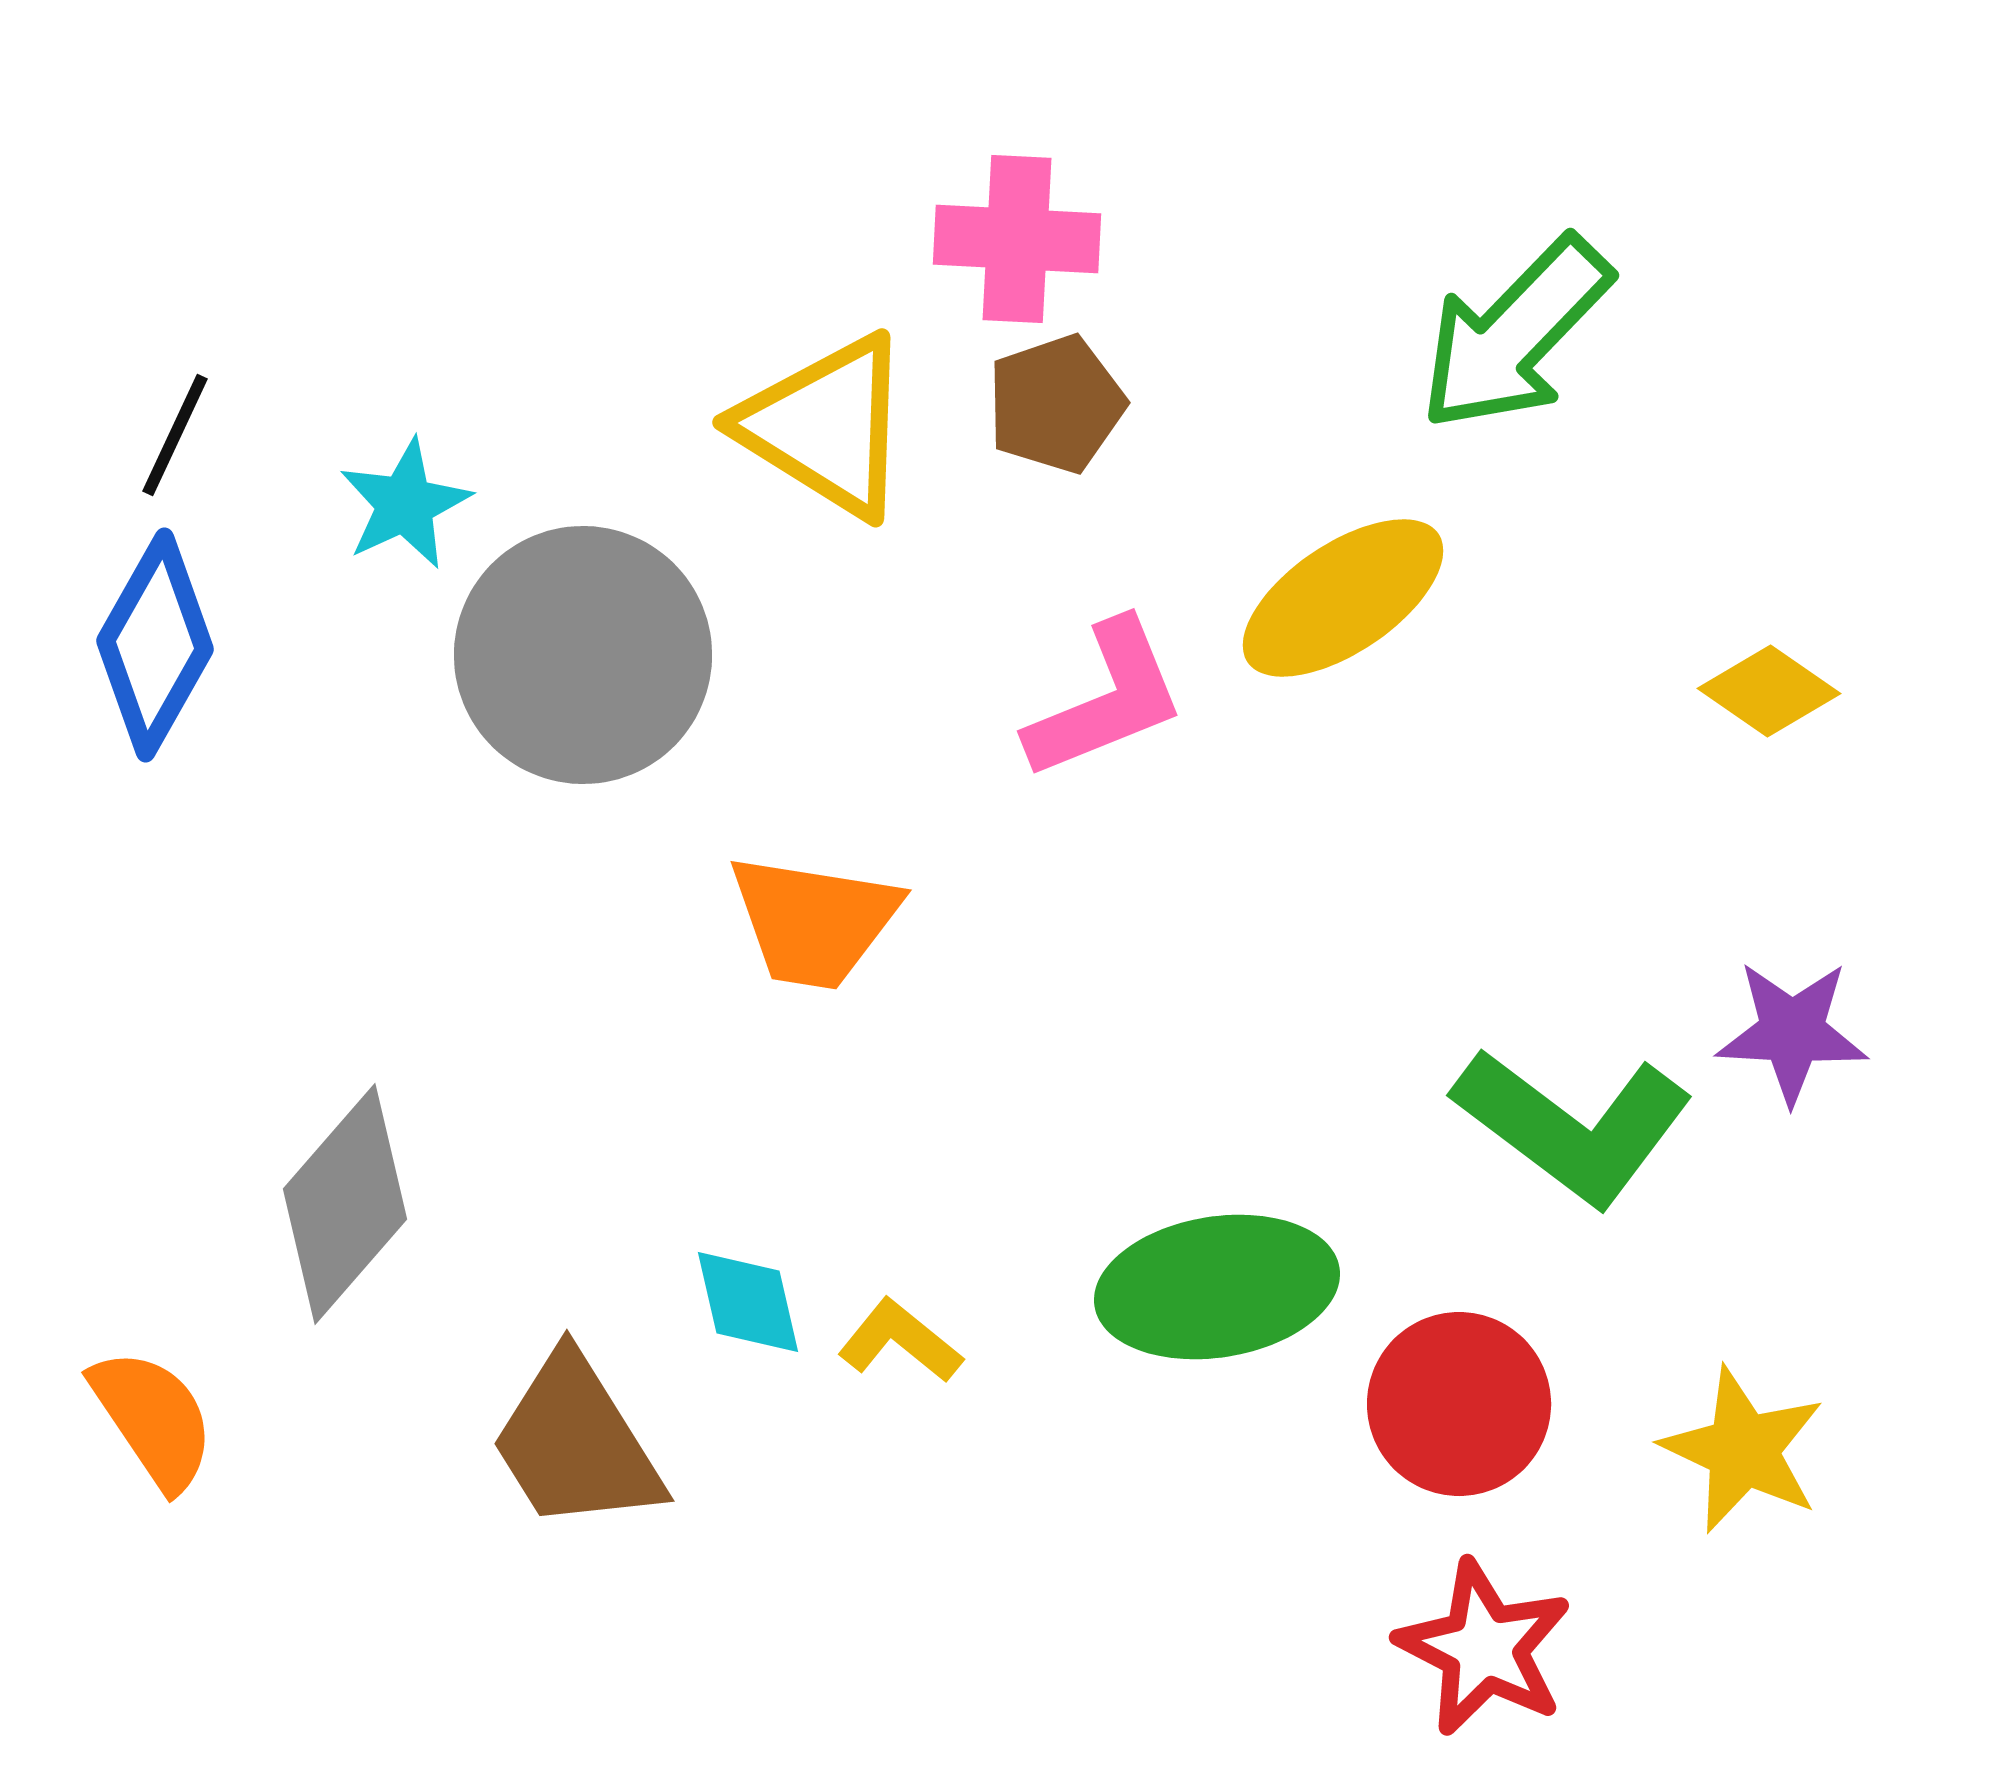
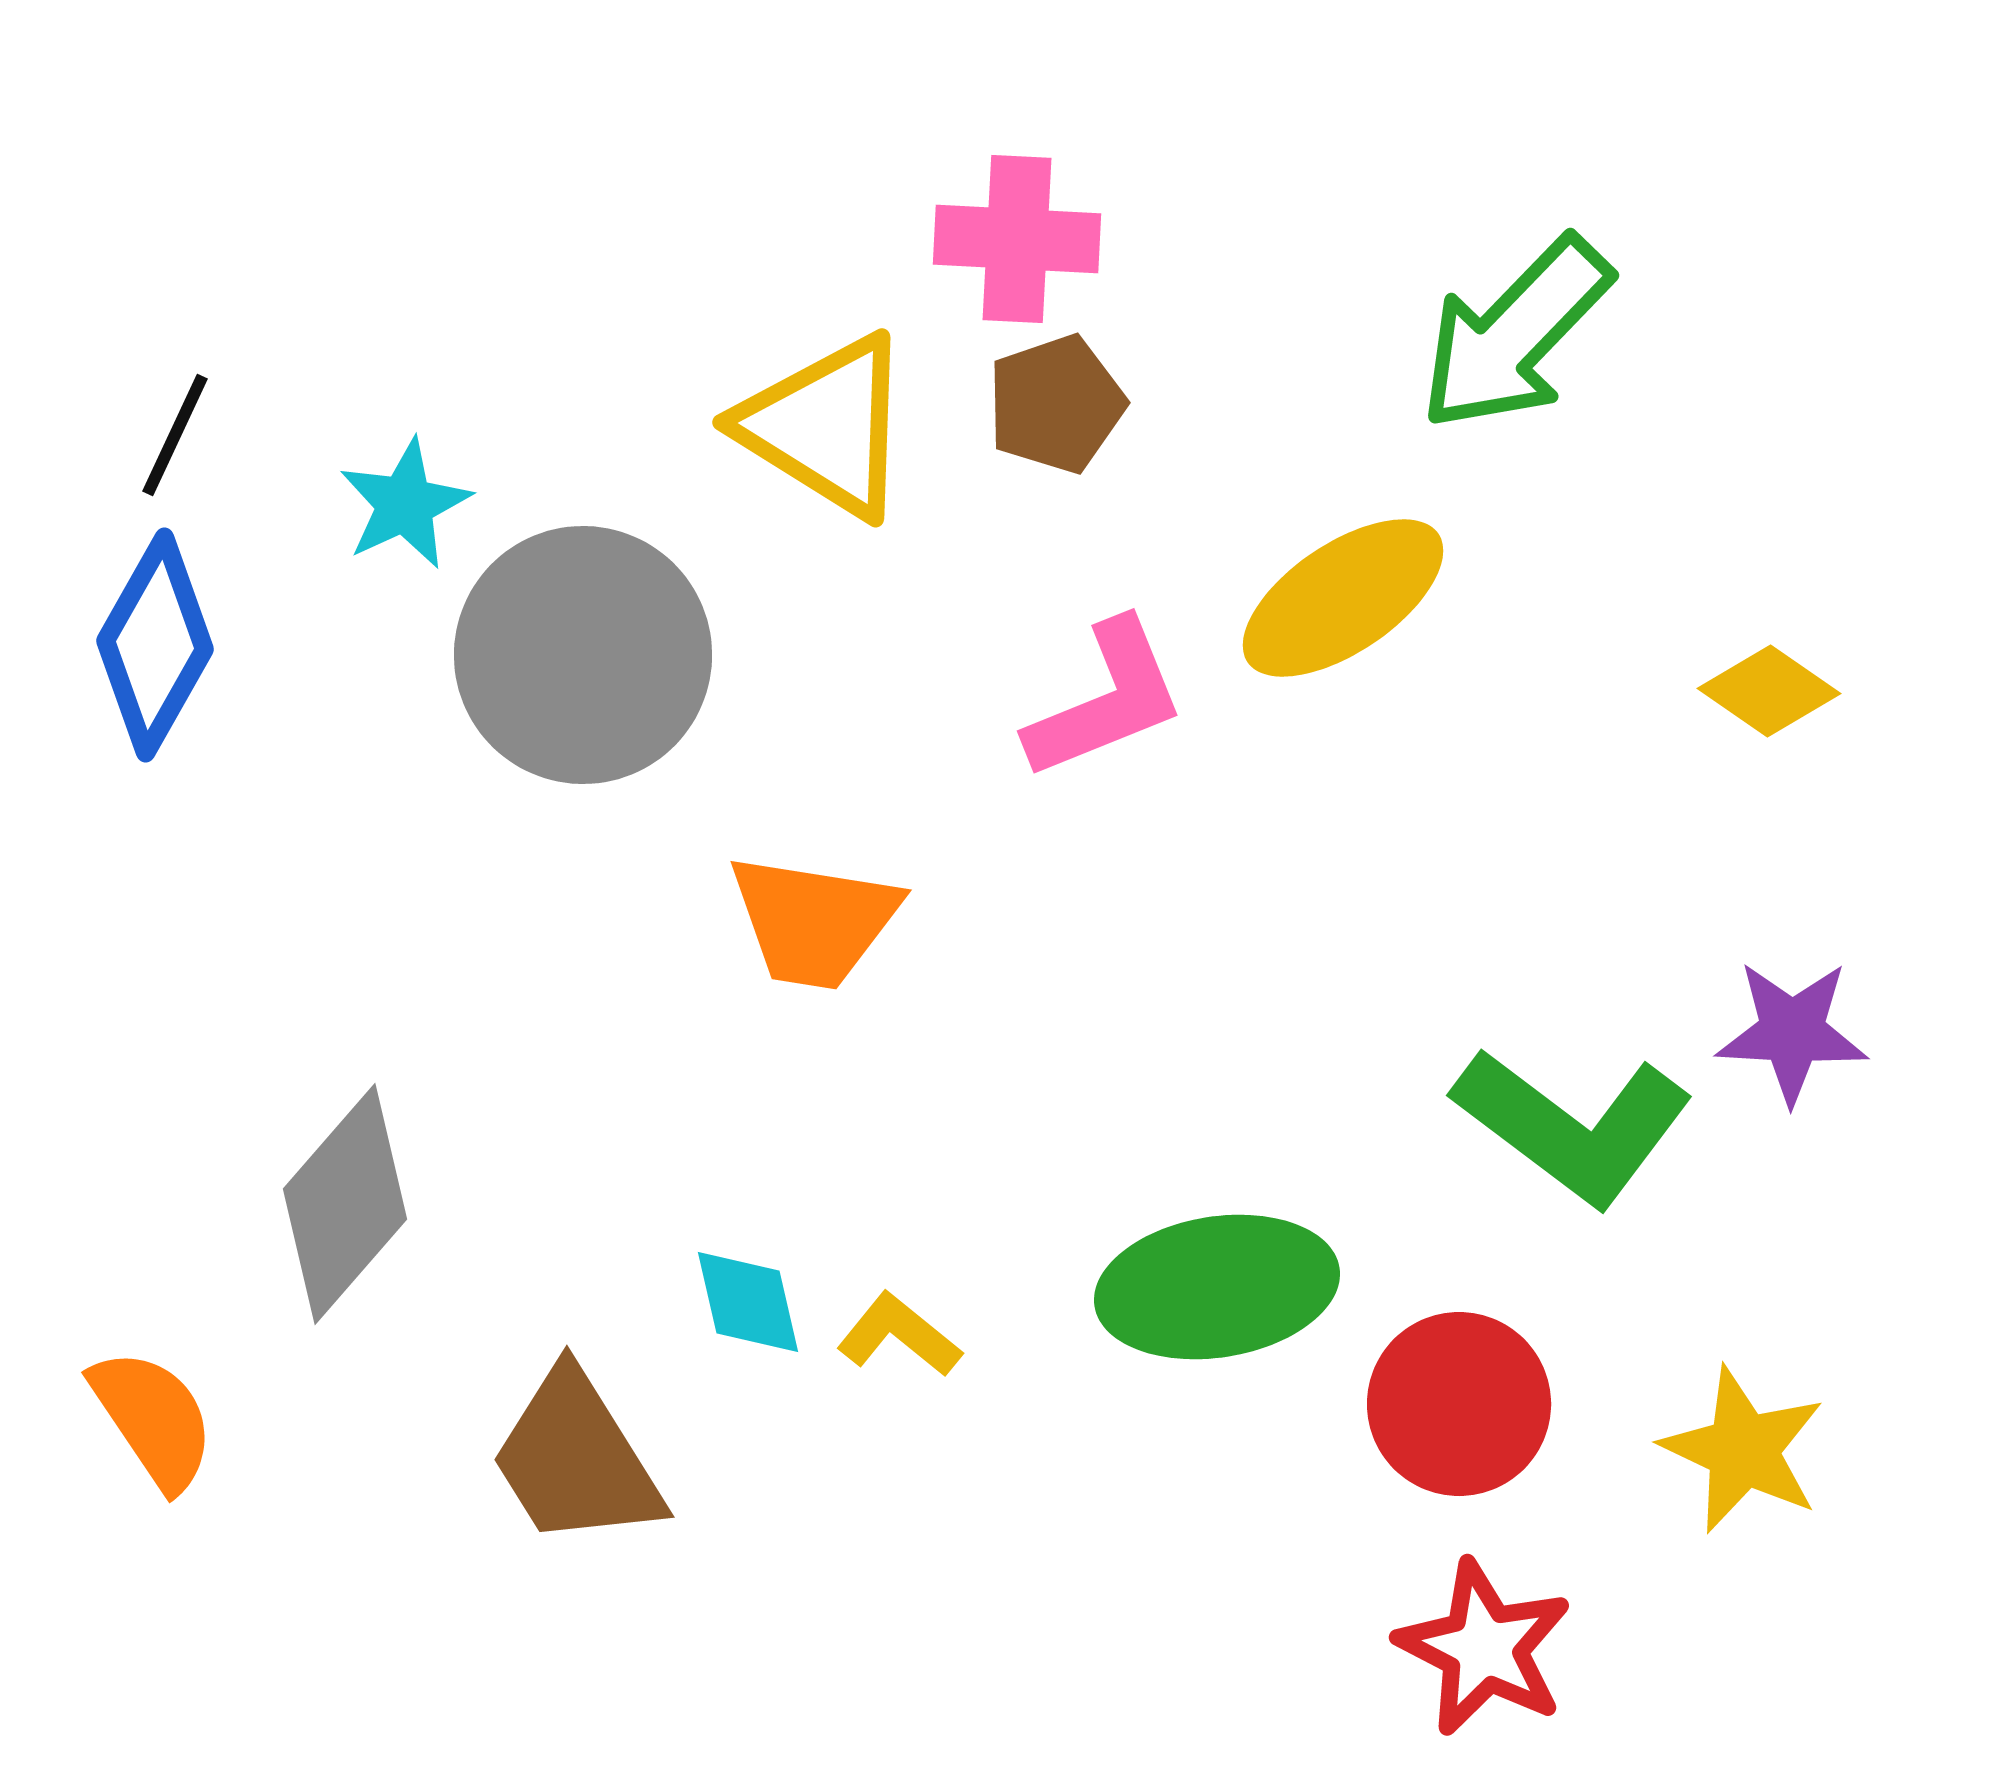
yellow L-shape: moved 1 px left, 6 px up
brown trapezoid: moved 16 px down
